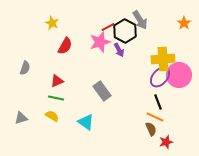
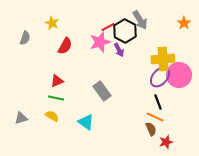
gray semicircle: moved 30 px up
